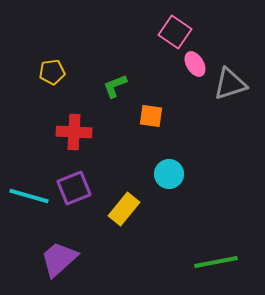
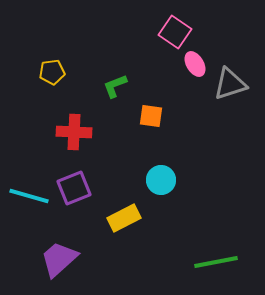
cyan circle: moved 8 px left, 6 px down
yellow rectangle: moved 9 px down; rotated 24 degrees clockwise
